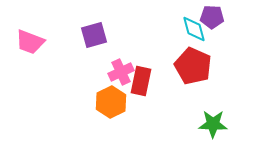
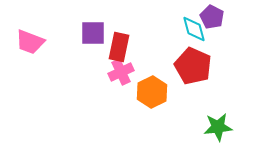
purple pentagon: rotated 25 degrees clockwise
purple square: moved 1 px left, 2 px up; rotated 16 degrees clockwise
red rectangle: moved 22 px left, 34 px up
orange hexagon: moved 41 px right, 10 px up
green star: moved 5 px right, 3 px down; rotated 8 degrees counterclockwise
